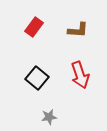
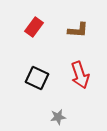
black square: rotated 15 degrees counterclockwise
gray star: moved 9 px right
